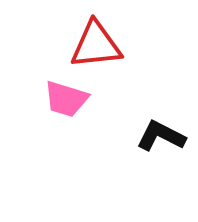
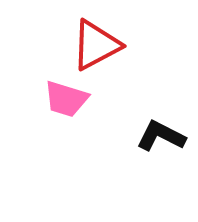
red triangle: rotated 22 degrees counterclockwise
